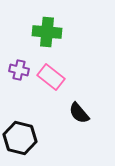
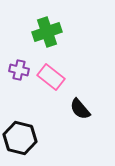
green cross: rotated 24 degrees counterclockwise
black semicircle: moved 1 px right, 4 px up
